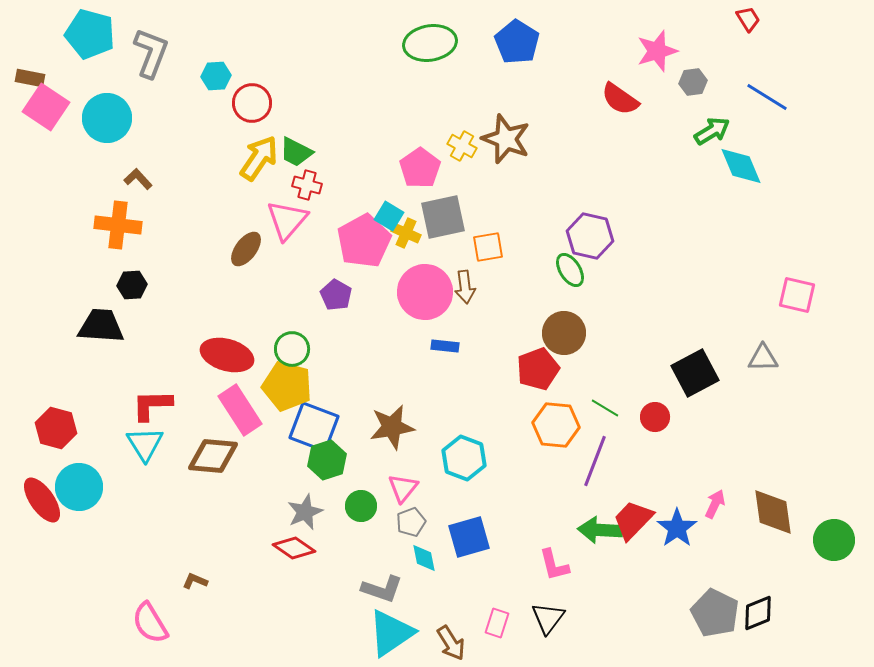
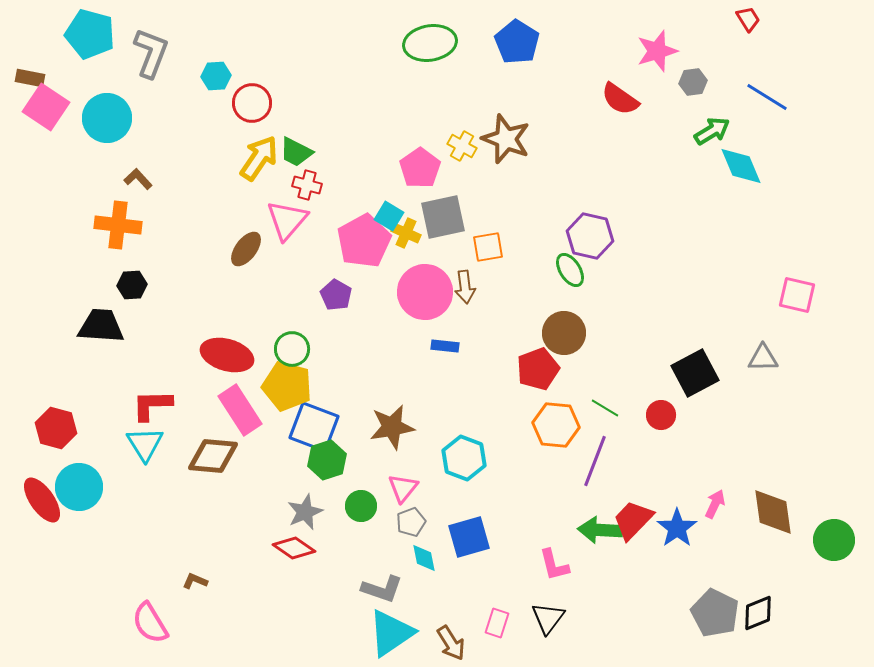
red circle at (655, 417): moved 6 px right, 2 px up
